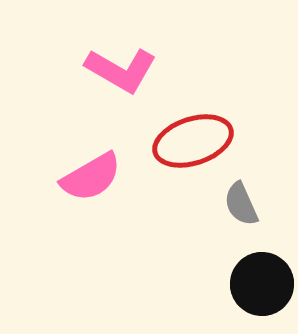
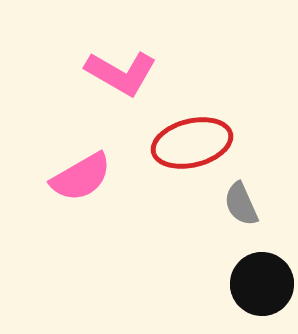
pink L-shape: moved 3 px down
red ellipse: moved 1 px left, 2 px down; rotated 4 degrees clockwise
pink semicircle: moved 10 px left
